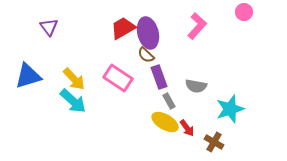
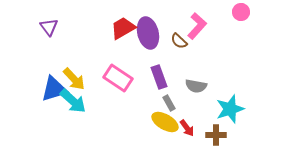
pink circle: moved 3 px left
brown semicircle: moved 33 px right, 14 px up
blue triangle: moved 26 px right, 13 px down
gray rectangle: moved 2 px down
brown cross: moved 2 px right, 7 px up; rotated 30 degrees counterclockwise
